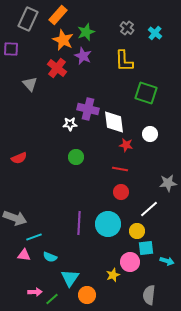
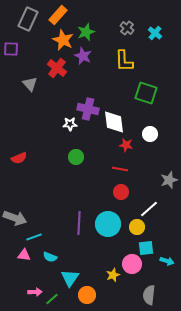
gray star: moved 1 px right, 3 px up; rotated 12 degrees counterclockwise
yellow circle: moved 4 px up
pink circle: moved 2 px right, 2 px down
